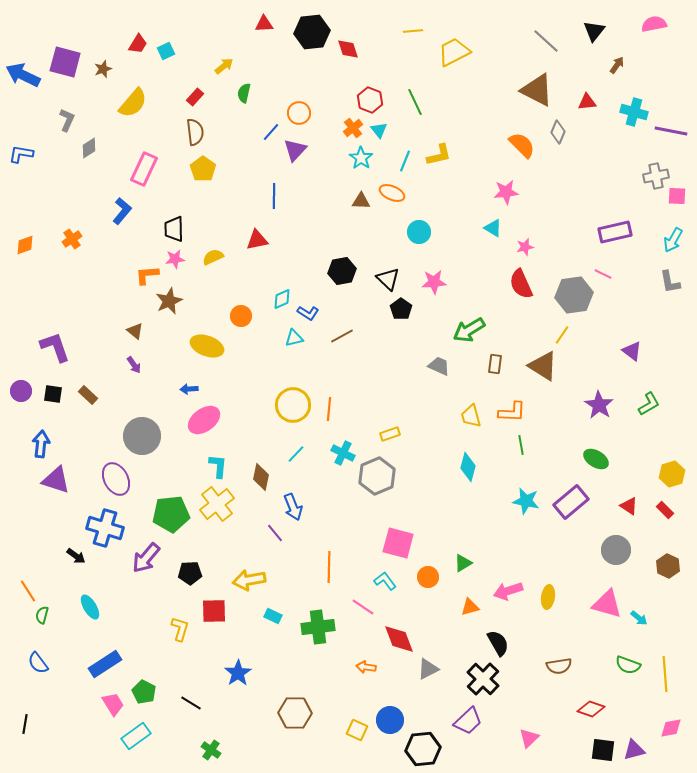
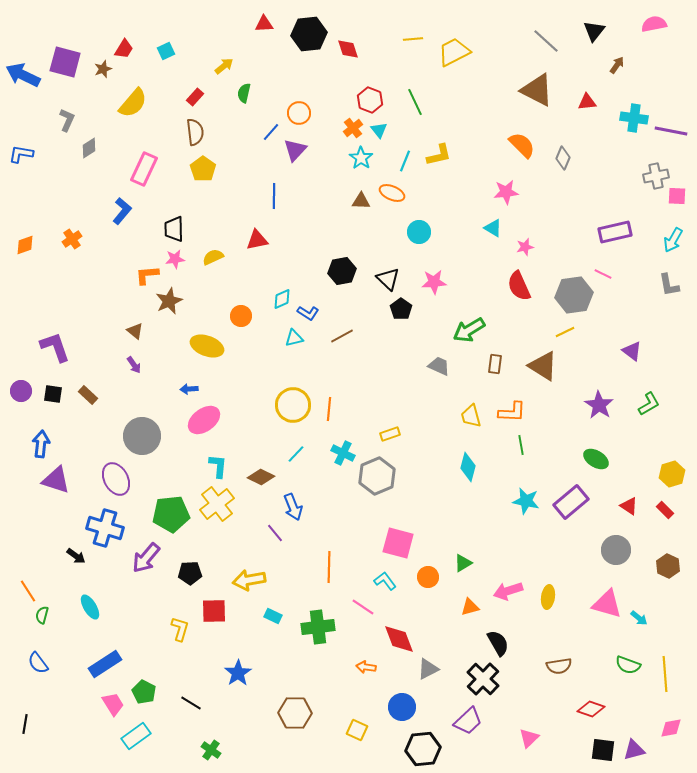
yellow line at (413, 31): moved 8 px down
black hexagon at (312, 32): moved 3 px left, 2 px down
red trapezoid at (138, 44): moved 14 px left, 5 px down
cyan cross at (634, 112): moved 6 px down; rotated 8 degrees counterclockwise
gray diamond at (558, 132): moved 5 px right, 26 px down
gray L-shape at (670, 282): moved 1 px left, 3 px down
red semicircle at (521, 284): moved 2 px left, 2 px down
yellow line at (562, 335): moved 3 px right, 3 px up; rotated 30 degrees clockwise
brown diamond at (261, 477): rotated 76 degrees counterclockwise
blue circle at (390, 720): moved 12 px right, 13 px up
